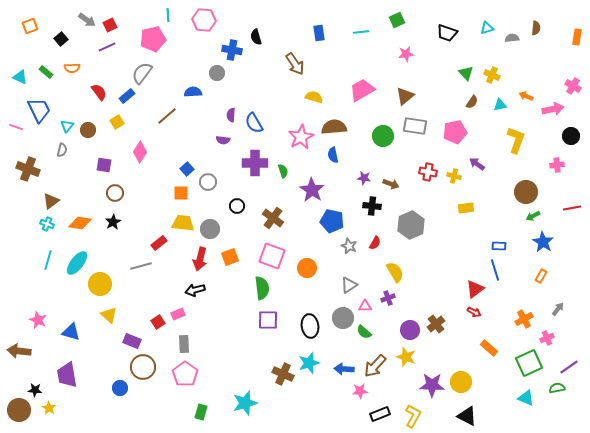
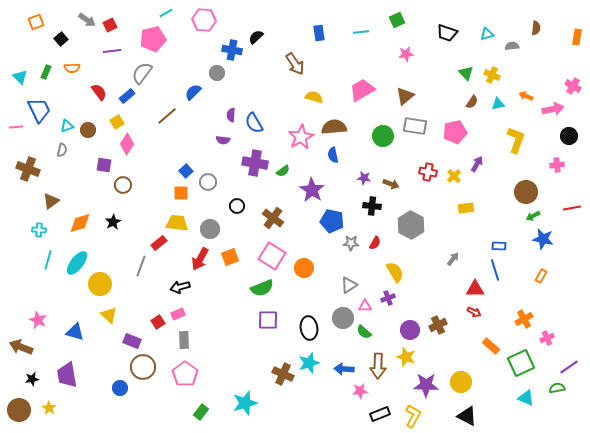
cyan line at (168, 15): moved 2 px left, 2 px up; rotated 64 degrees clockwise
orange square at (30, 26): moved 6 px right, 4 px up
cyan triangle at (487, 28): moved 6 px down
black semicircle at (256, 37): rotated 63 degrees clockwise
gray semicircle at (512, 38): moved 8 px down
purple line at (107, 47): moved 5 px right, 4 px down; rotated 18 degrees clockwise
green rectangle at (46, 72): rotated 72 degrees clockwise
cyan triangle at (20, 77): rotated 21 degrees clockwise
blue semicircle at (193, 92): rotated 42 degrees counterclockwise
cyan triangle at (500, 105): moved 2 px left, 1 px up
cyan triangle at (67, 126): rotated 32 degrees clockwise
pink line at (16, 127): rotated 24 degrees counterclockwise
black circle at (571, 136): moved 2 px left
pink diamond at (140, 152): moved 13 px left, 8 px up
purple cross at (255, 163): rotated 10 degrees clockwise
purple arrow at (477, 164): rotated 84 degrees clockwise
blue square at (187, 169): moved 1 px left, 2 px down
green semicircle at (283, 171): rotated 72 degrees clockwise
yellow cross at (454, 176): rotated 32 degrees clockwise
brown circle at (115, 193): moved 8 px right, 8 px up
orange diamond at (80, 223): rotated 25 degrees counterclockwise
yellow trapezoid at (183, 223): moved 6 px left
cyan cross at (47, 224): moved 8 px left, 6 px down; rotated 16 degrees counterclockwise
gray hexagon at (411, 225): rotated 8 degrees counterclockwise
blue star at (543, 242): moved 3 px up; rotated 20 degrees counterclockwise
gray star at (349, 246): moved 2 px right, 3 px up; rotated 21 degrees counterclockwise
pink square at (272, 256): rotated 12 degrees clockwise
red arrow at (200, 259): rotated 15 degrees clockwise
gray line at (141, 266): rotated 55 degrees counterclockwise
orange circle at (307, 268): moved 3 px left
green semicircle at (262, 288): rotated 75 degrees clockwise
red triangle at (475, 289): rotated 36 degrees clockwise
black arrow at (195, 290): moved 15 px left, 3 px up
gray arrow at (558, 309): moved 105 px left, 50 px up
brown cross at (436, 324): moved 2 px right, 1 px down; rotated 12 degrees clockwise
black ellipse at (310, 326): moved 1 px left, 2 px down
blue triangle at (71, 332): moved 4 px right
gray rectangle at (184, 344): moved 4 px up
orange rectangle at (489, 348): moved 2 px right, 2 px up
brown arrow at (19, 351): moved 2 px right, 4 px up; rotated 15 degrees clockwise
green square at (529, 363): moved 8 px left
brown arrow at (375, 366): moved 3 px right; rotated 40 degrees counterclockwise
purple star at (432, 385): moved 6 px left
black star at (35, 390): moved 3 px left, 11 px up; rotated 16 degrees counterclockwise
green rectangle at (201, 412): rotated 21 degrees clockwise
